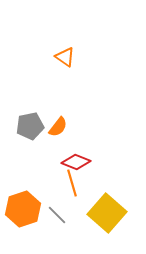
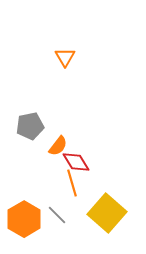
orange triangle: rotated 25 degrees clockwise
orange semicircle: moved 19 px down
red diamond: rotated 36 degrees clockwise
orange hexagon: moved 1 px right, 10 px down; rotated 12 degrees counterclockwise
